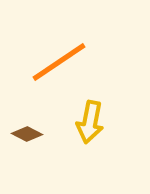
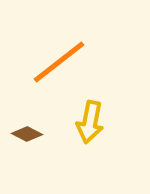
orange line: rotated 4 degrees counterclockwise
